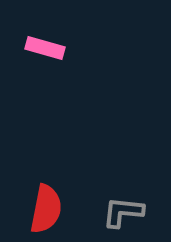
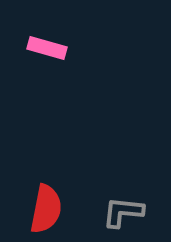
pink rectangle: moved 2 px right
